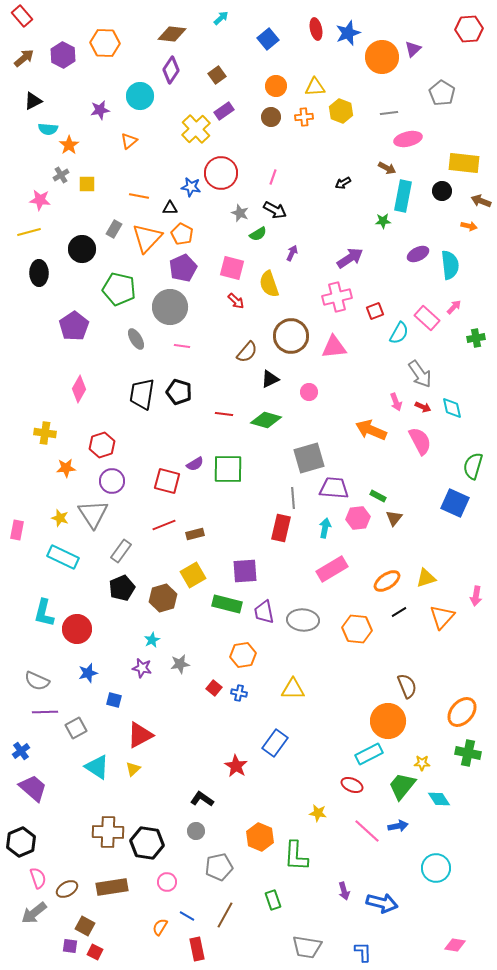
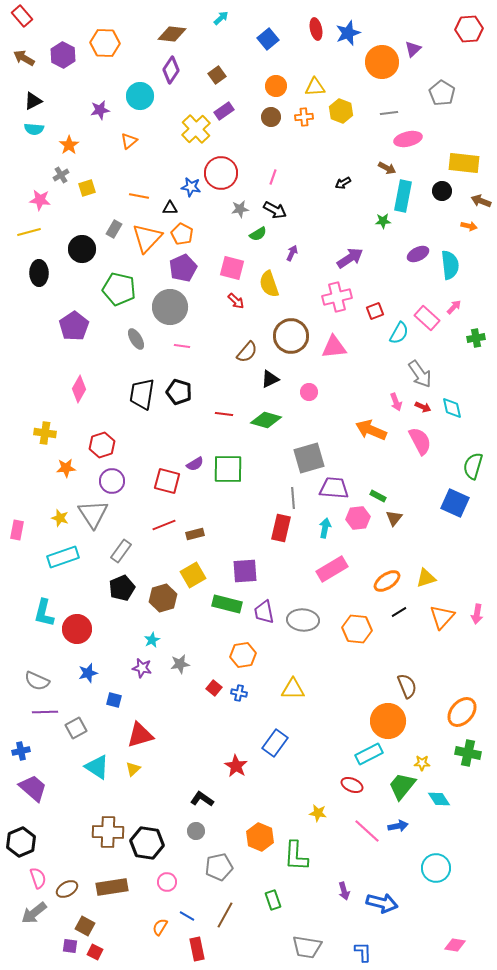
orange circle at (382, 57): moved 5 px down
brown arrow at (24, 58): rotated 110 degrees counterclockwise
cyan semicircle at (48, 129): moved 14 px left
yellow square at (87, 184): moved 4 px down; rotated 18 degrees counterclockwise
gray star at (240, 213): moved 4 px up; rotated 30 degrees counterclockwise
cyan rectangle at (63, 557): rotated 44 degrees counterclockwise
pink arrow at (476, 596): moved 1 px right, 18 px down
red triangle at (140, 735): rotated 12 degrees clockwise
blue cross at (21, 751): rotated 24 degrees clockwise
